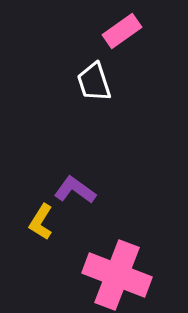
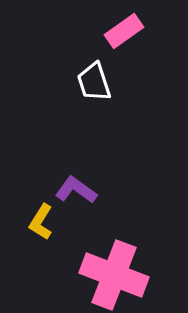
pink rectangle: moved 2 px right
purple L-shape: moved 1 px right
pink cross: moved 3 px left
